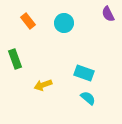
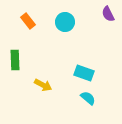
cyan circle: moved 1 px right, 1 px up
green rectangle: moved 1 px down; rotated 18 degrees clockwise
yellow arrow: rotated 132 degrees counterclockwise
